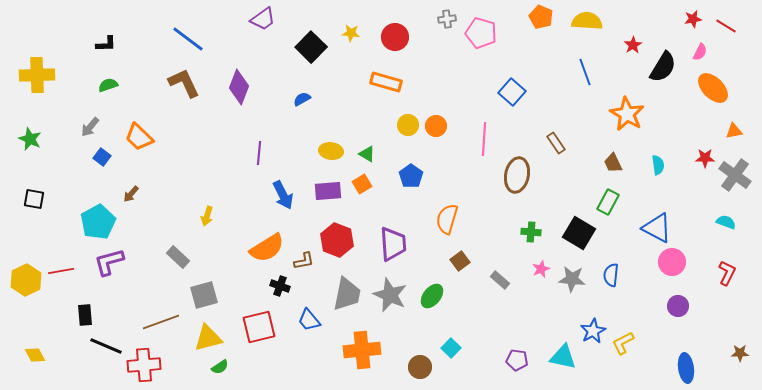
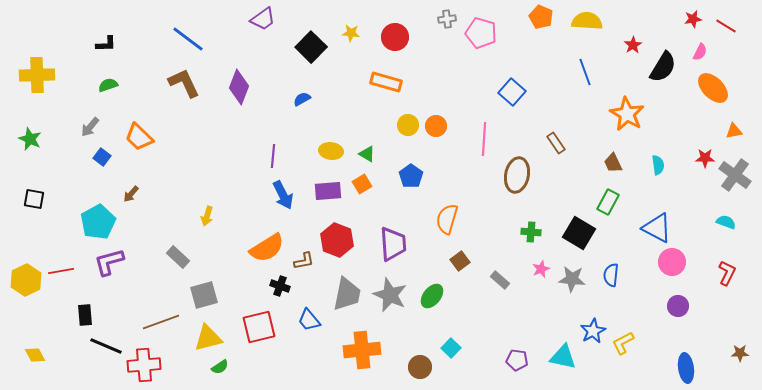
purple line at (259, 153): moved 14 px right, 3 px down
